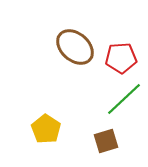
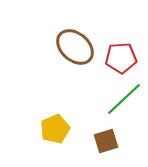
yellow pentagon: moved 9 px right; rotated 16 degrees clockwise
